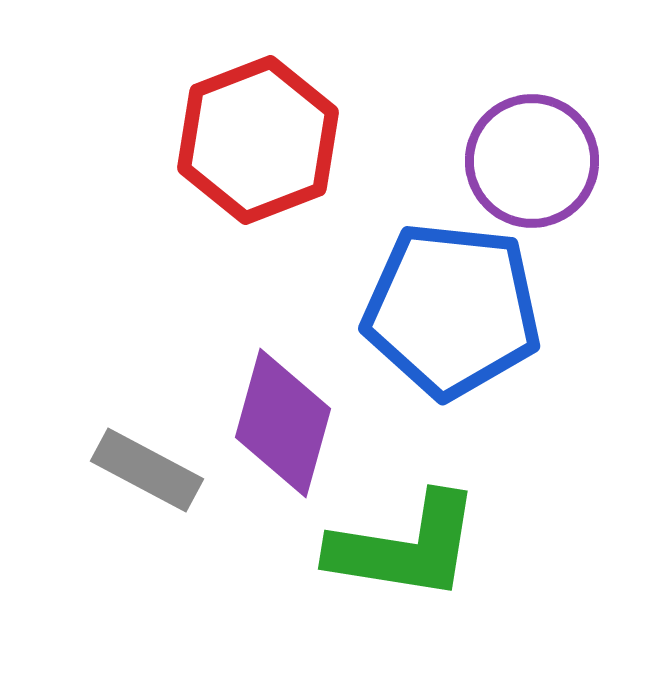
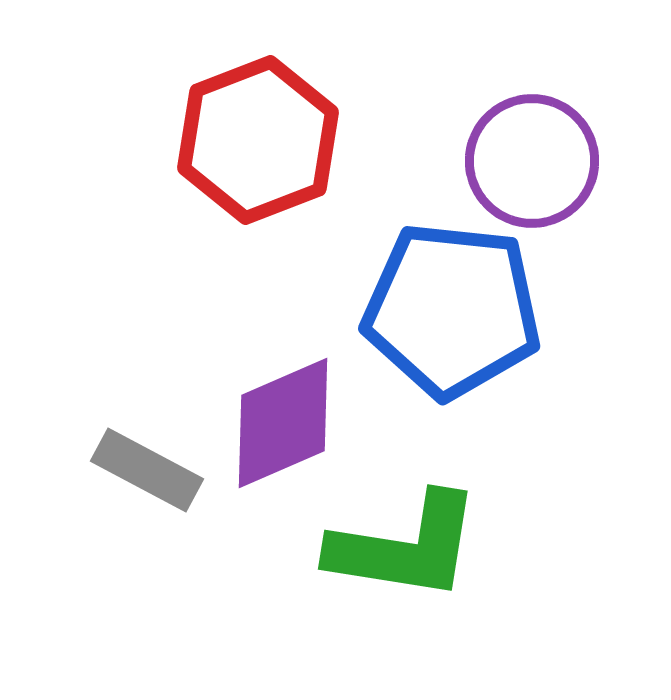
purple diamond: rotated 51 degrees clockwise
